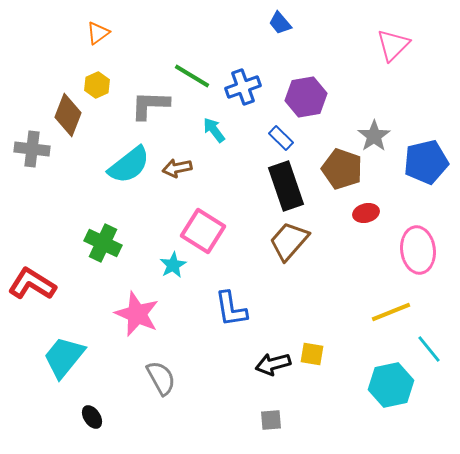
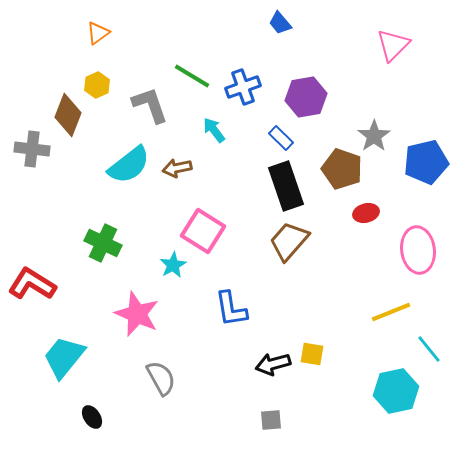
gray L-shape: rotated 69 degrees clockwise
cyan hexagon: moved 5 px right, 6 px down
